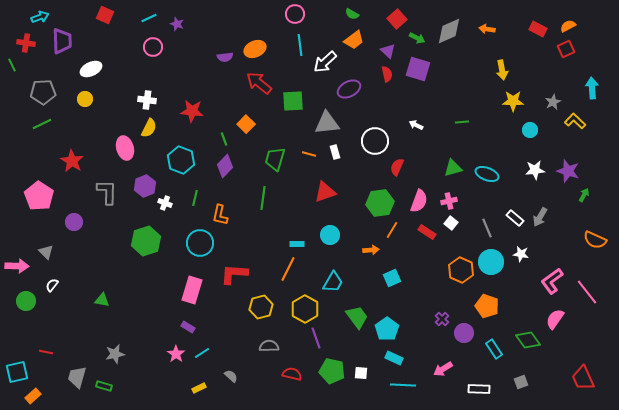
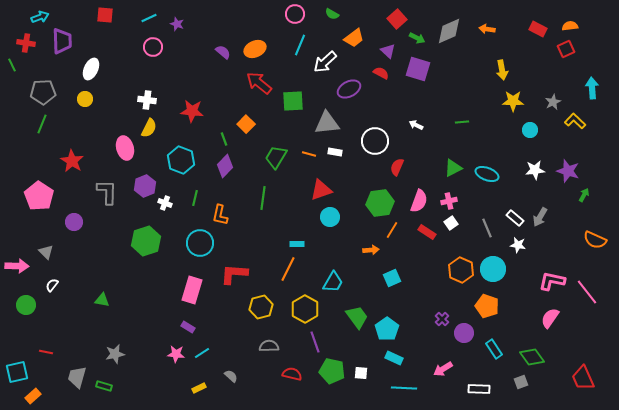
green semicircle at (352, 14): moved 20 px left
red square at (105, 15): rotated 18 degrees counterclockwise
orange semicircle at (568, 26): moved 2 px right; rotated 21 degrees clockwise
orange trapezoid at (354, 40): moved 2 px up
cyan line at (300, 45): rotated 30 degrees clockwise
purple semicircle at (225, 57): moved 2 px left, 5 px up; rotated 133 degrees counterclockwise
white ellipse at (91, 69): rotated 40 degrees counterclockwise
red semicircle at (387, 74): moved 6 px left, 1 px up; rotated 49 degrees counterclockwise
green line at (42, 124): rotated 42 degrees counterclockwise
white rectangle at (335, 152): rotated 64 degrees counterclockwise
green trapezoid at (275, 159): moved 1 px right, 2 px up; rotated 15 degrees clockwise
green triangle at (453, 168): rotated 12 degrees counterclockwise
red triangle at (325, 192): moved 4 px left, 2 px up
white square at (451, 223): rotated 16 degrees clockwise
cyan circle at (330, 235): moved 18 px up
white star at (521, 254): moved 3 px left, 9 px up
cyan circle at (491, 262): moved 2 px right, 7 px down
pink L-shape at (552, 281): rotated 48 degrees clockwise
green circle at (26, 301): moved 4 px down
pink semicircle at (555, 319): moved 5 px left, 1 px up
purple line at (316, 338): moved 1 px left, 4 px down
green diamond at (528, 340): moved 4 px right, 17 px down
pink star at (176, 354): rotated 30 degrees counterclockwise
cyan line at (403, 385): moved 1 px right, 3 px down
